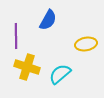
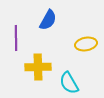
purple line: moved 2 px down
yellow cross: moved 11 px right; rotated 20 degrees counterclockwise
cyan semicircle: moved 9 px right, 9 px down; rotated 80 degrees counterclockwise
